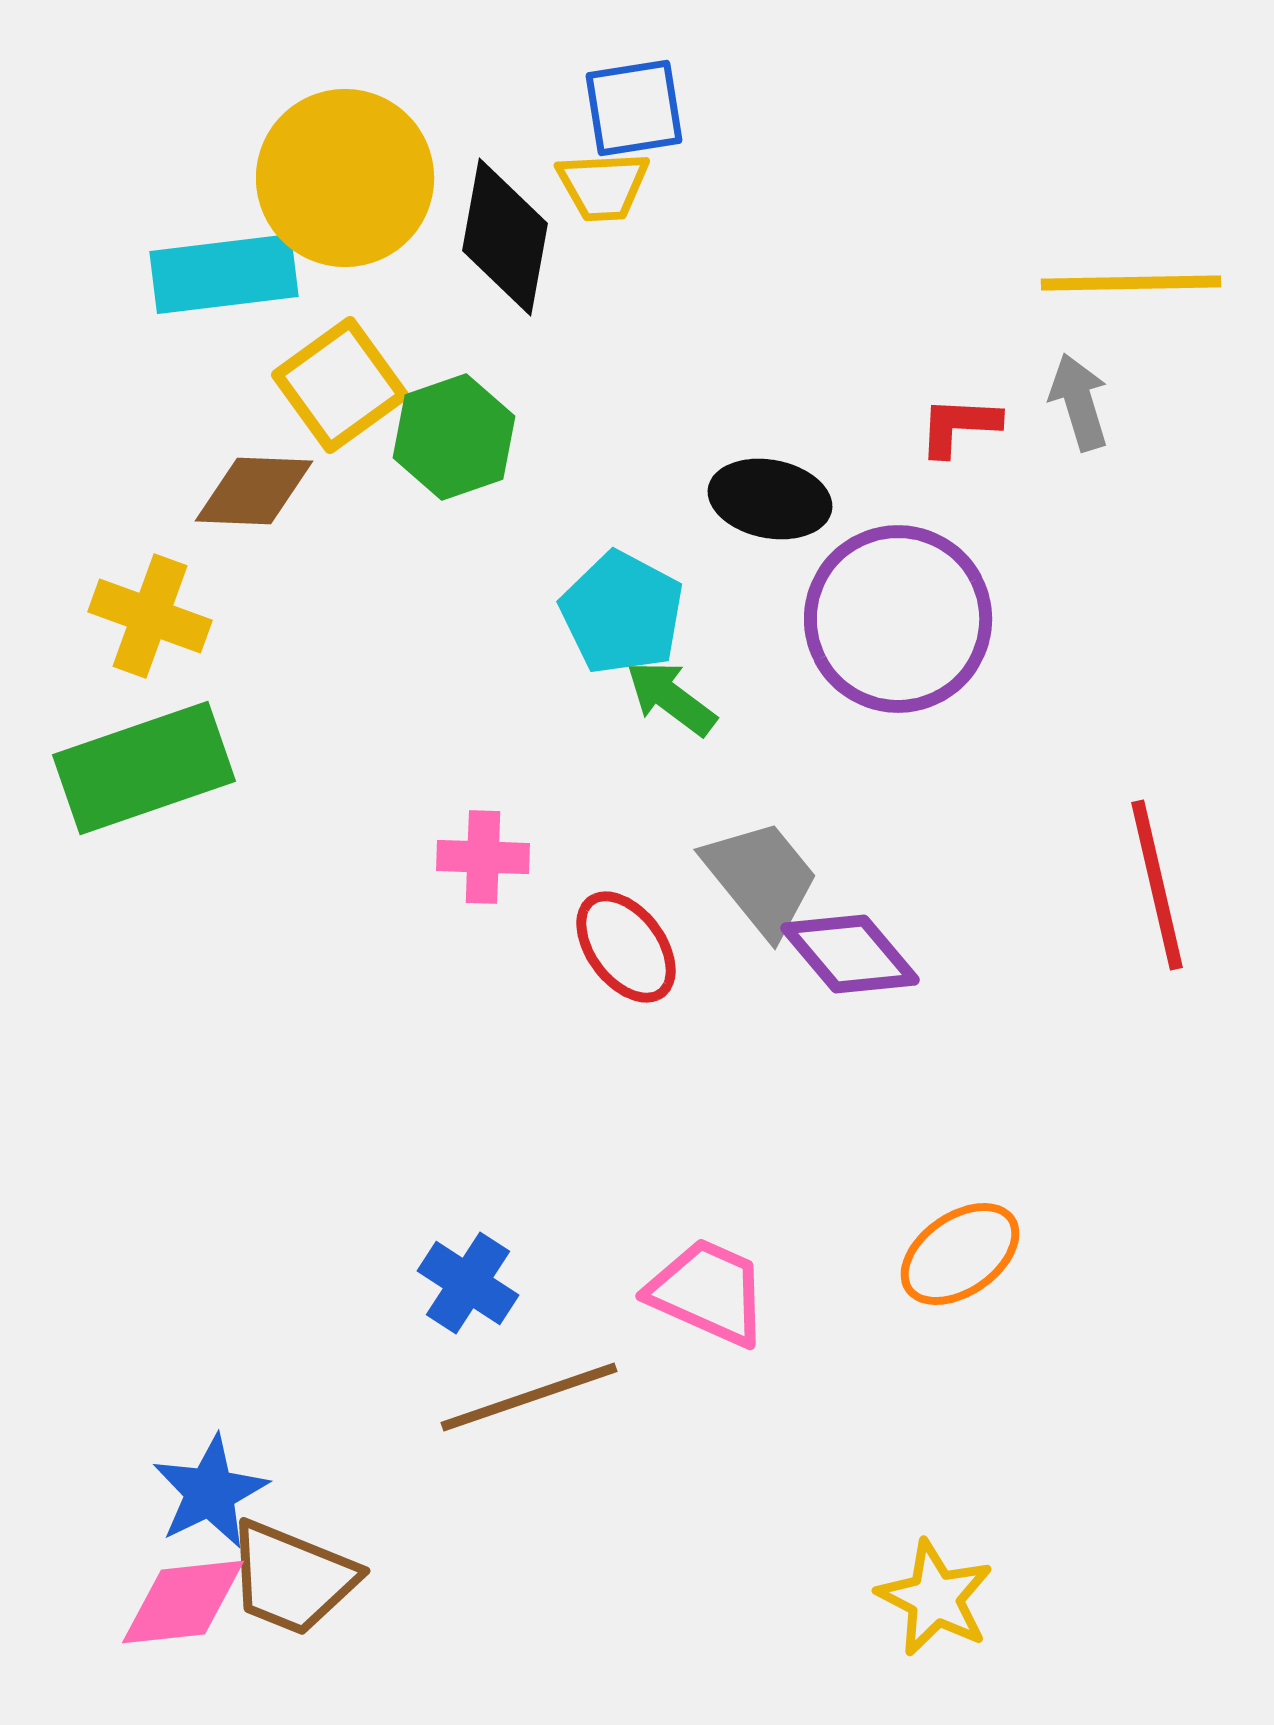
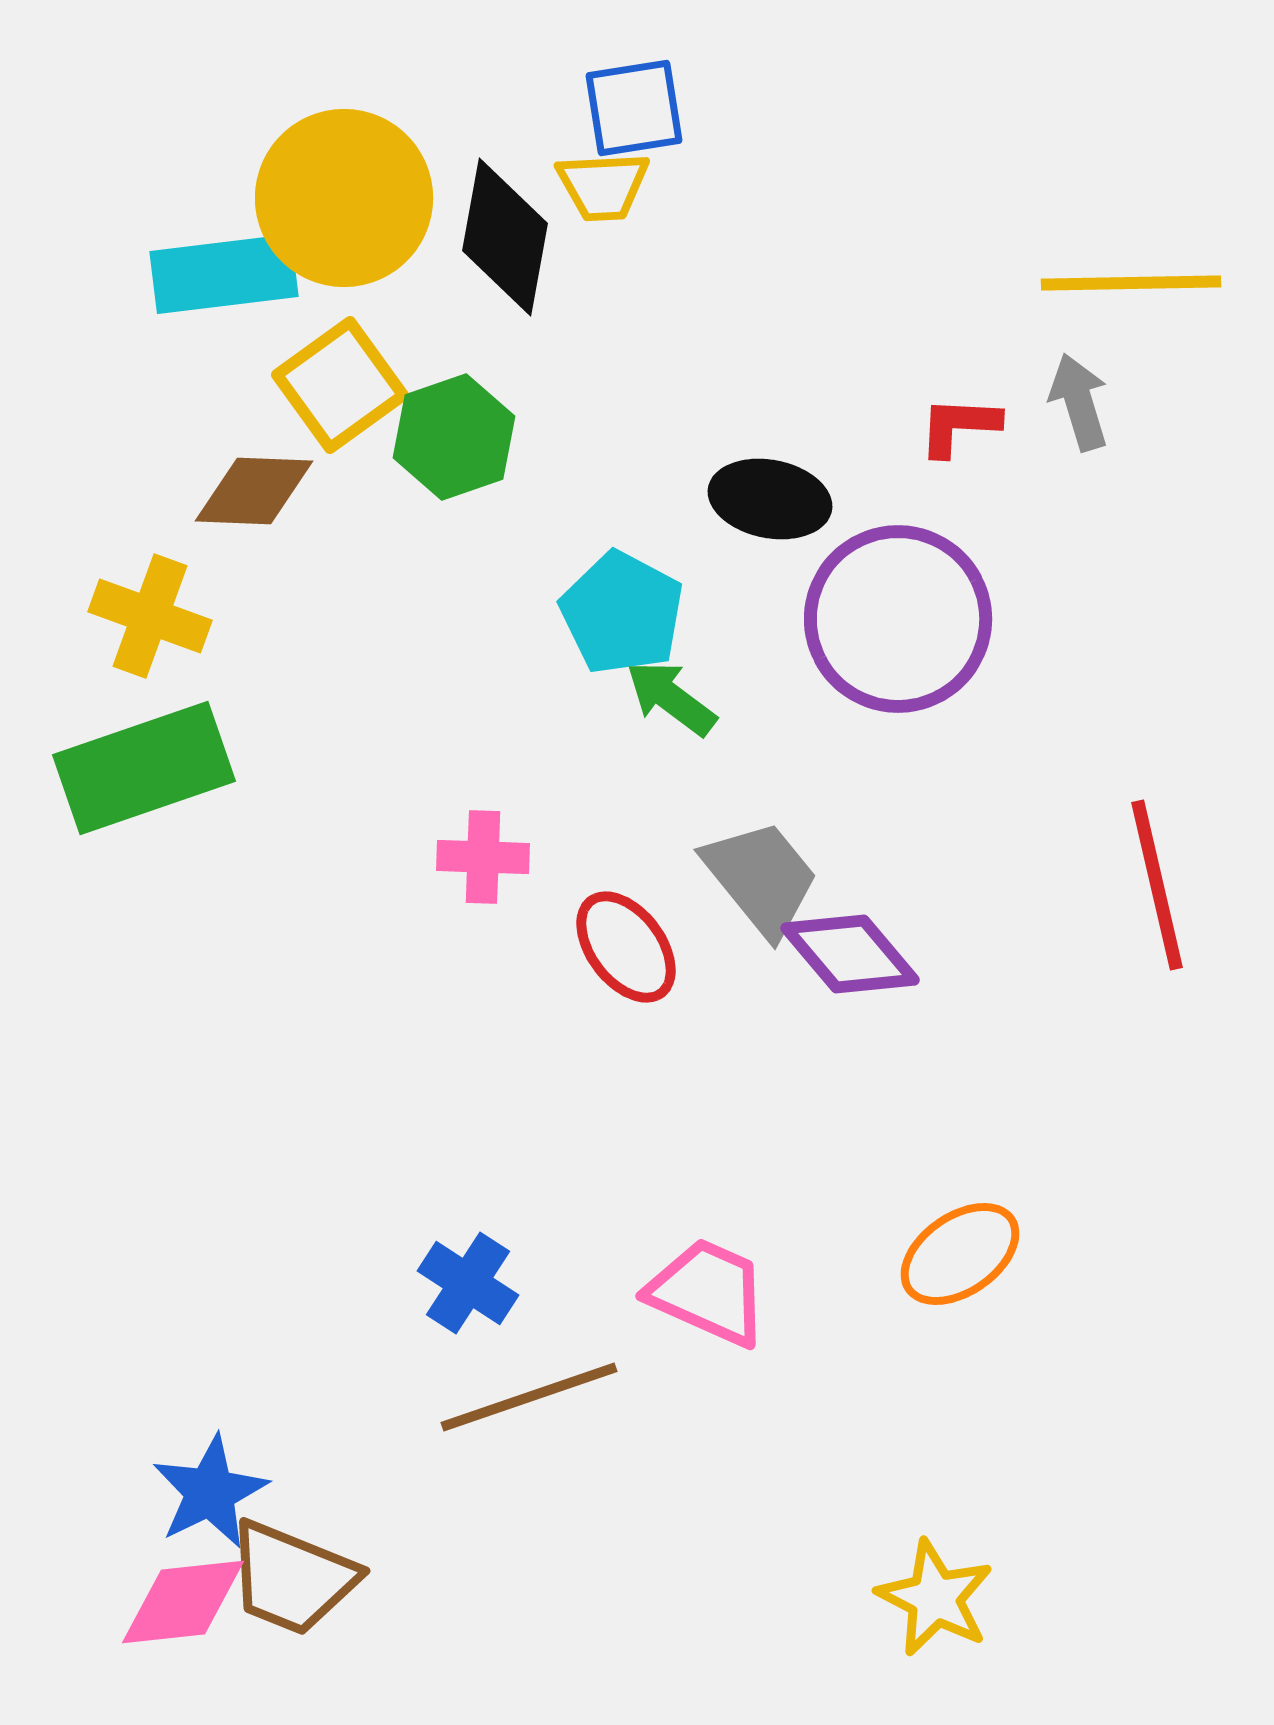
yellow circle: moved 1 px left, 20 px down
